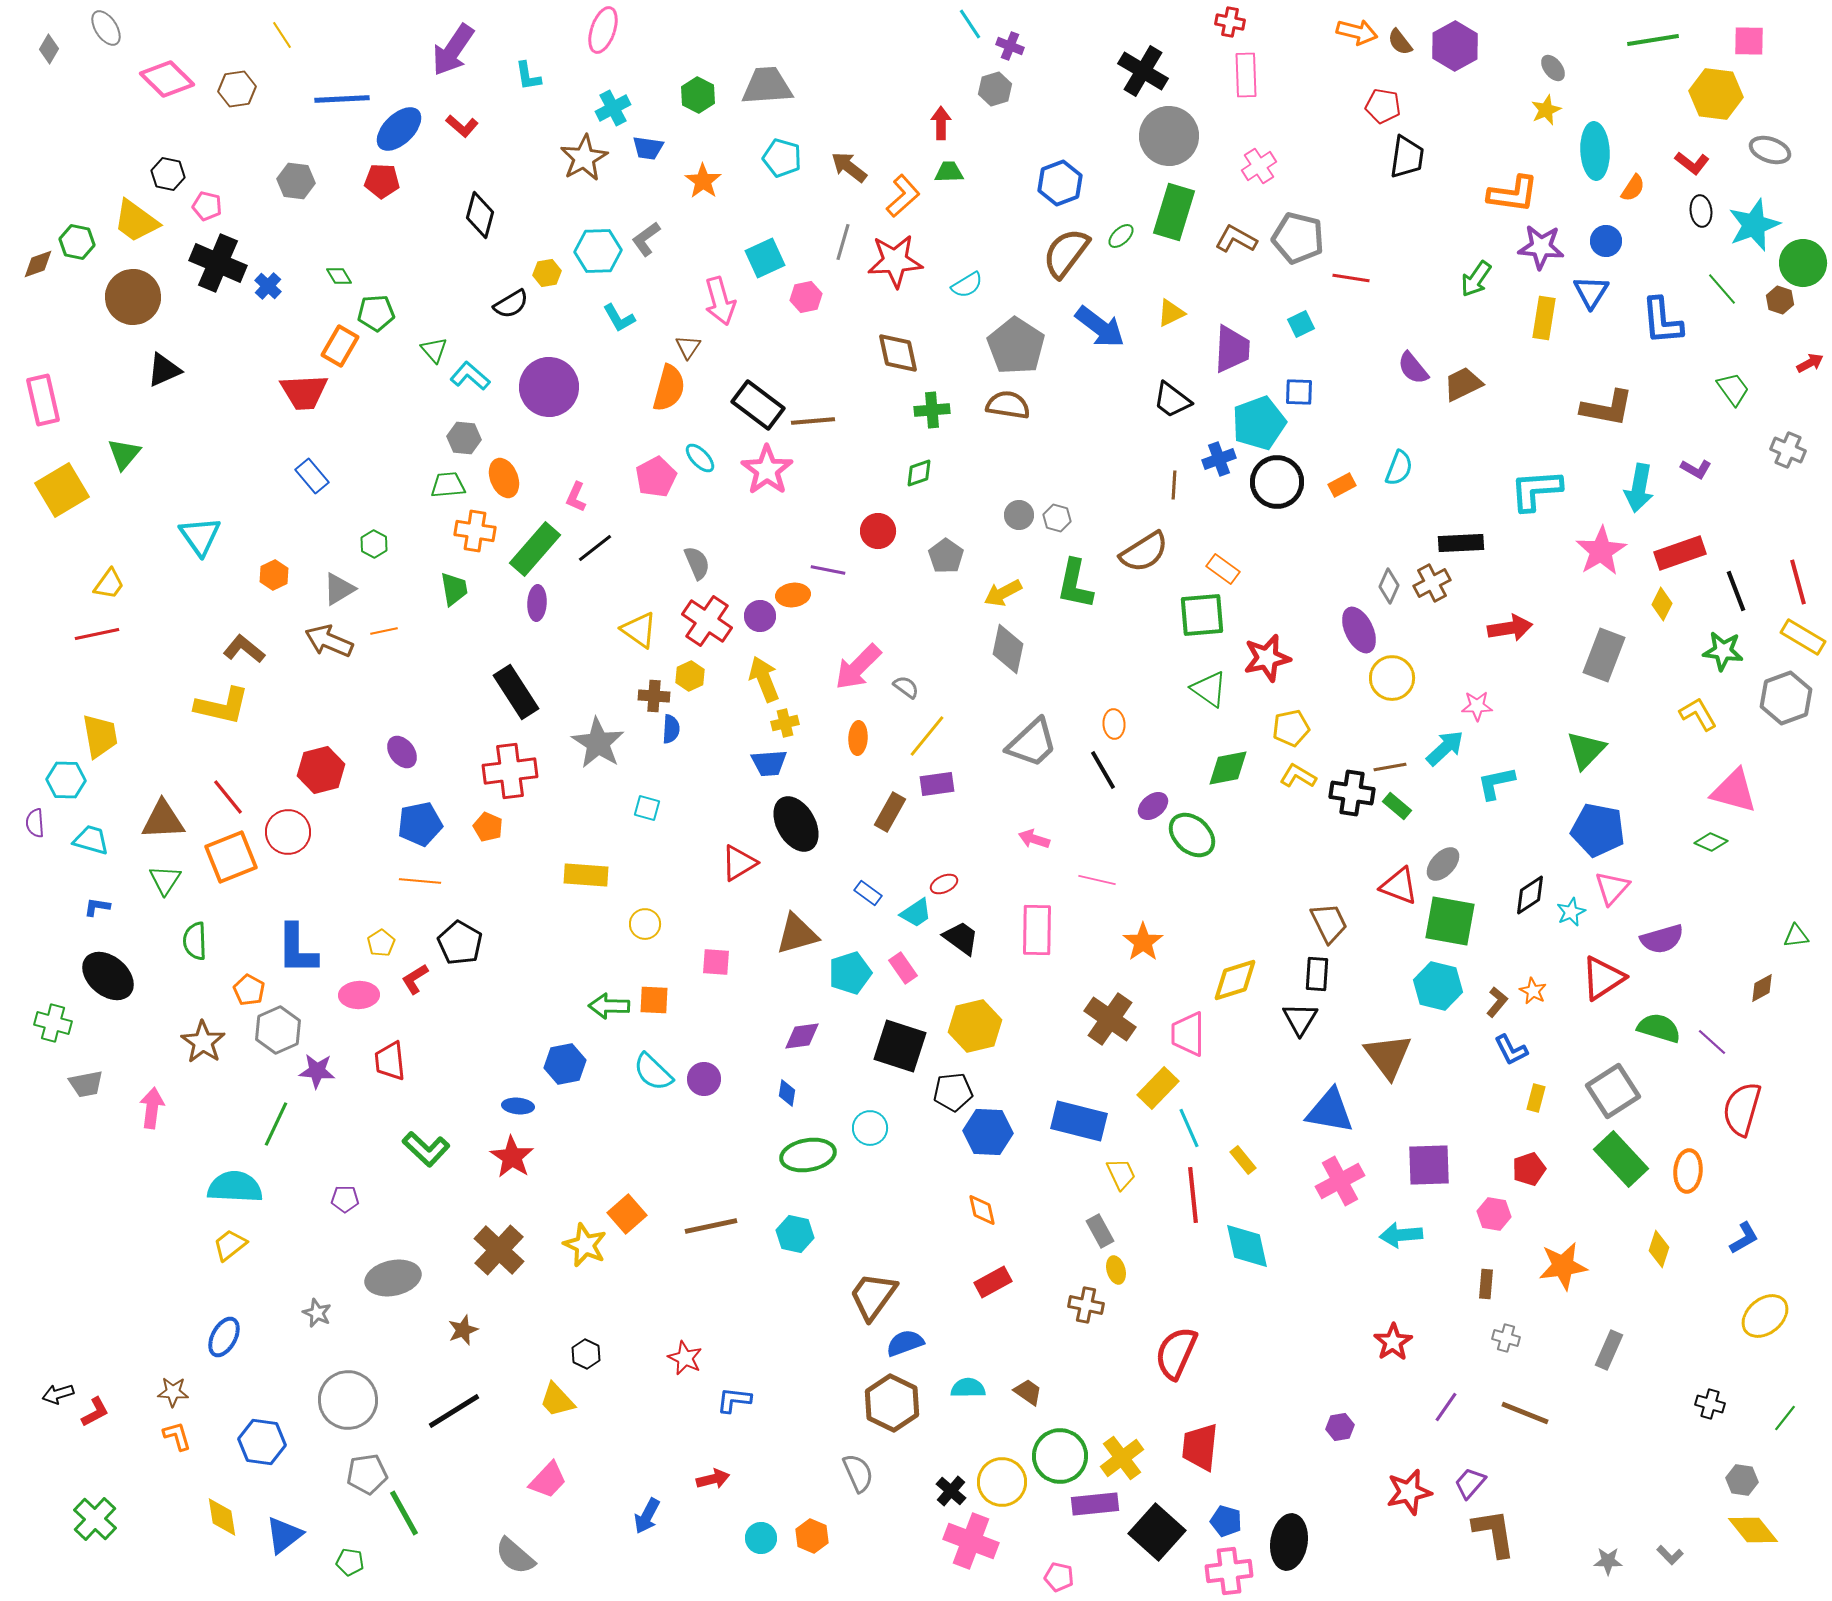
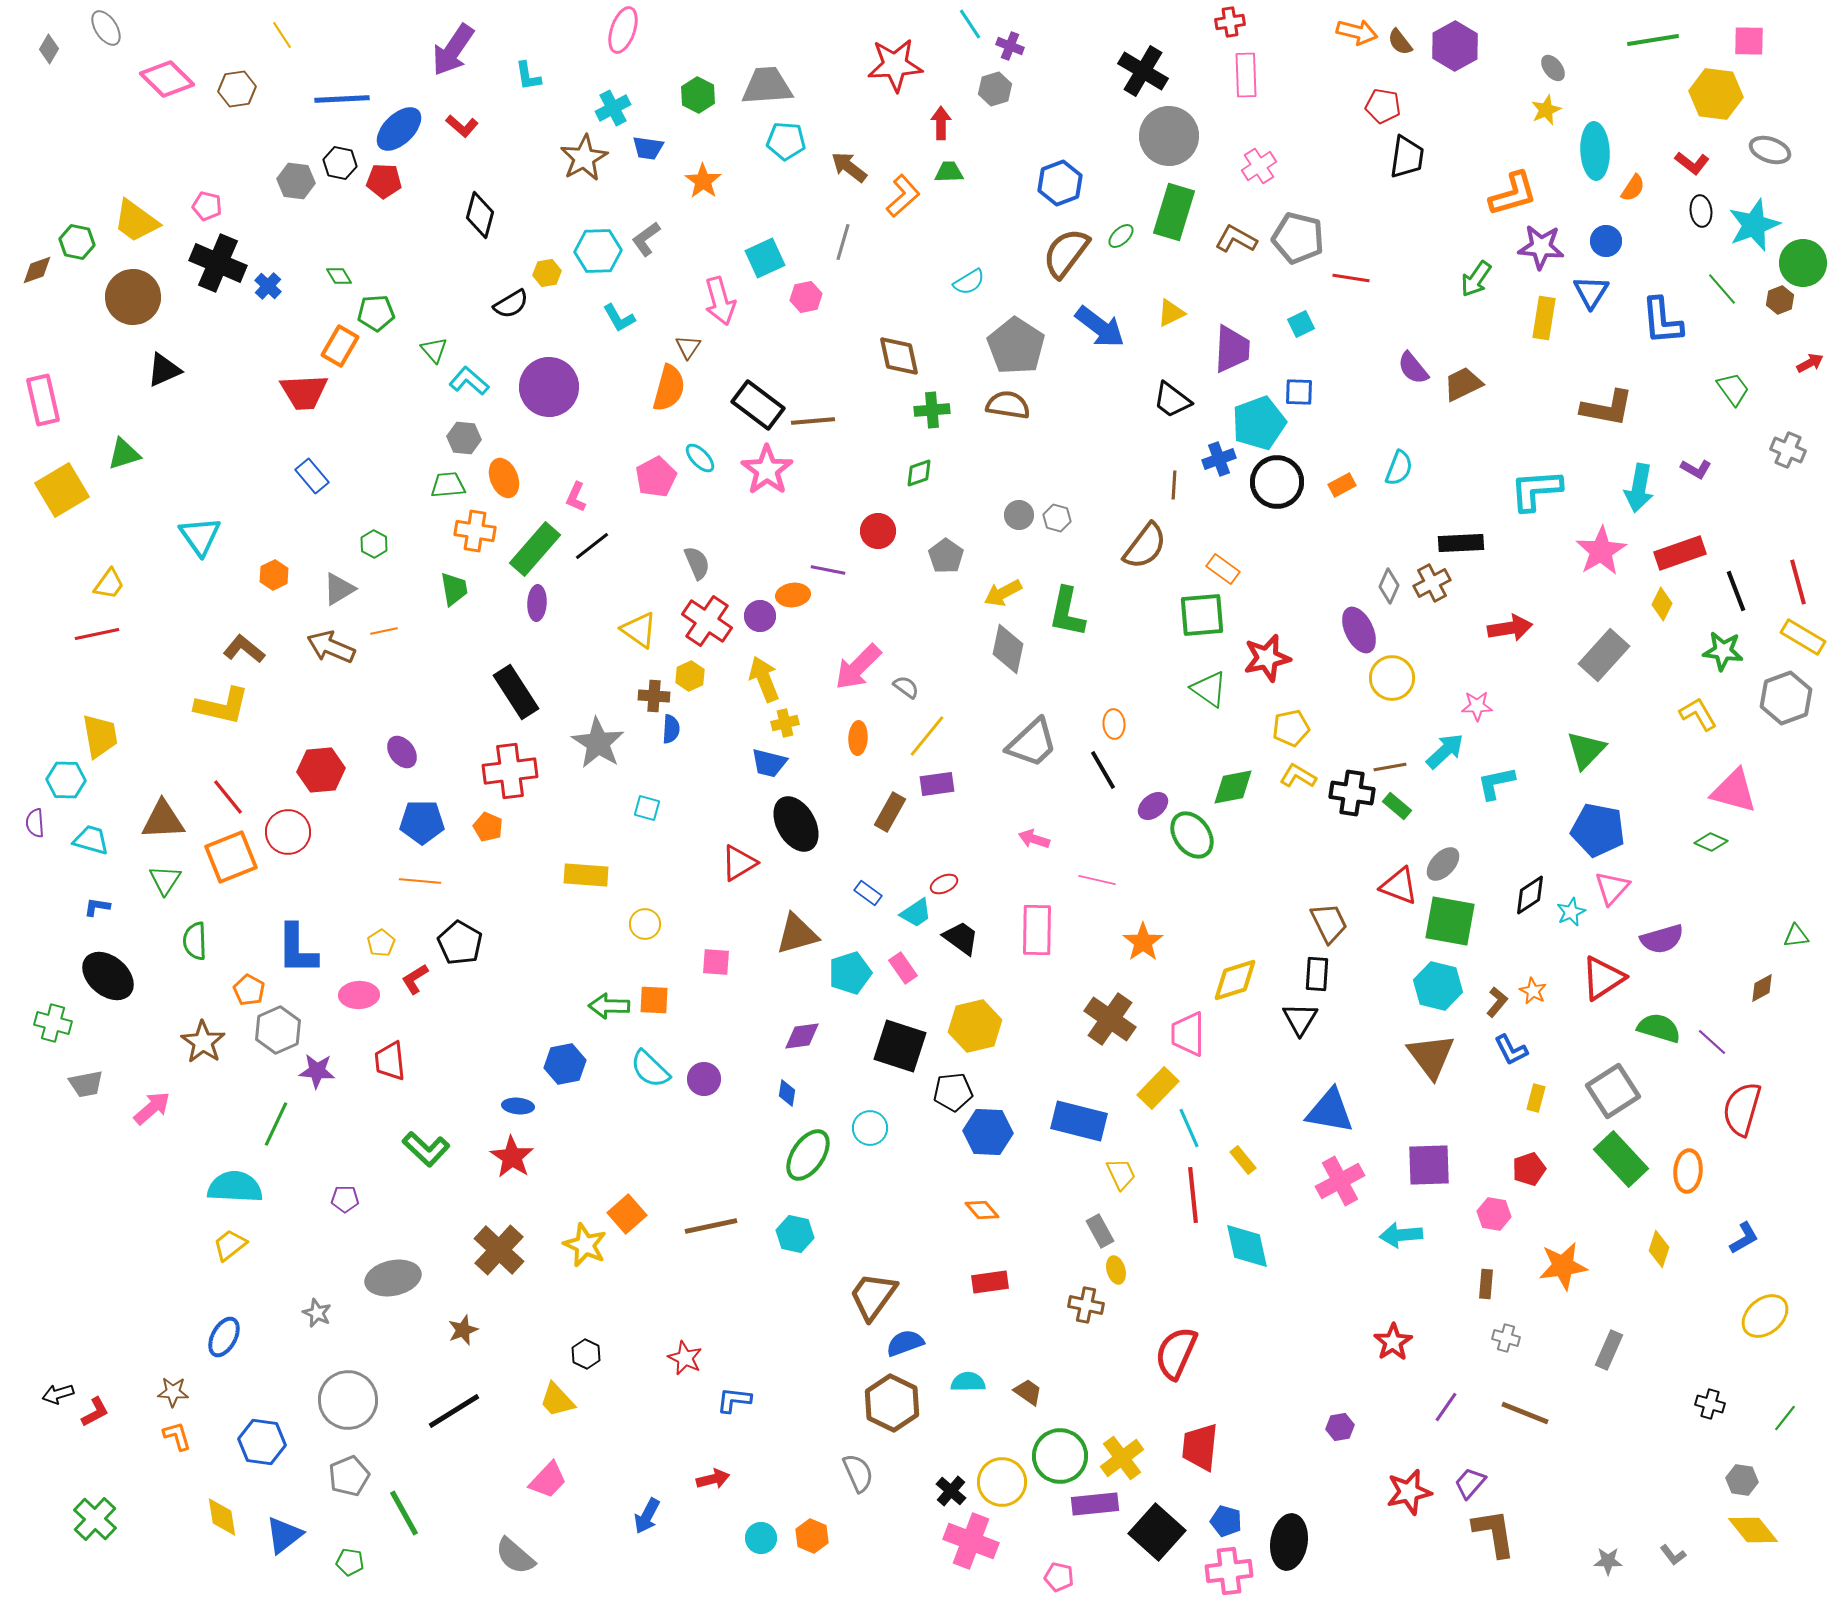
red cross at (1230, 22): rotated 20 degrees counterclockwise
pink ellipse at (603, 30): moved 20 px right
cyan pentagon at (782, 158): moved 4 px right, 17 px up; rotated 12 degrees counterclockwise
black hexagon at (168, 174): moved 172 px right, 11 px up
red pentagon at (382, 181): moved 2 px right
orange L-shape at (1513, 194): rotated 24 degrees counterclockwise
red star at (895, 261): moved 196 px up
brown diamond at (38, 264): moved 1 px left, 6 px down
cyan semicircle at (967, 285): moved 2 px right, 3 px up
brown hexagon at (1780, 300): rotated 20 degrees clockwise
brown diamond at (898, 353): moved 1 px right, 3 px down
cyan L-shape at (470, 376): moved 1 px left, 5 px down
green triangle at (124, 454): rotated 33 degrees clockwise
black line at (595, 548): moved 3 px left, 2 px up
brown semicircle at (1144, 552): moved 1 px right, 6 px up; rotated 21 degrees counterclockwise
green L-shape at (1075, 584): moved 8 px left, 28 px down
brown arrow at (329, 641): moved 2 px right, 6 px down
gray rectangle at (1604, 655): rotated 21 degrees clockwise
cyan arrow at (1445, 748): moved 3 px down
blue trapezoid at (769, 763): rotated 18 degrees clockwise
green diamond at (1228, 768): moved 5 px right, 19 px down
red hexagon at (321, 770): rotated 9 degrees clockwise
blue pentagon at (420, 824): moved 2 px right, 2 px up; rotated 12 degrees clockwise
green ellipse at (1192, 835): rotated 12 degrees clockwise
brown triangle at (1388, 1056): moved 43 px right
cyan semicircle at (653, 1072): moved 3 px left, 3 px up
pink arrow at (152, 1108): rotated 42 degrees clockwise
green ellipse at (808, 1155): rotated 46 degrees counterclockwise
orange diamond at (982, 1210): rotated 28 degrees counterclockwise
red rectangle at (993, 1282): moved 3 px left; rotated 21 degrees clockwise
cyan semicircle at (968, 1388): moved 6 px up
gray pentagon at (367, 1474): moved 18 px left, 2 px down; rotated 15 degrees counterclockwise
gray L-shape at (1670, 1555): moved 3 px right; rotated 8 degrees clockwise
